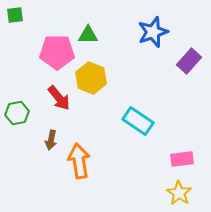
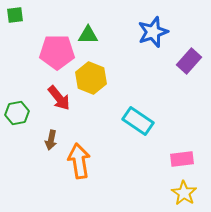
yellow star: moved 5 px right
